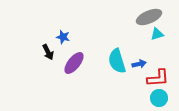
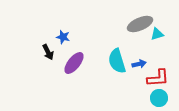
gray ellipse: moved 9 px left, 7 px down
